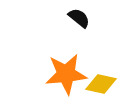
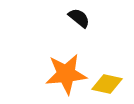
yellow diamond: moved 6 px right
